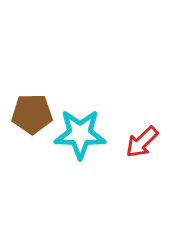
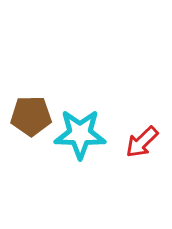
brown pentagon: moved 1 px left, 2 px down
